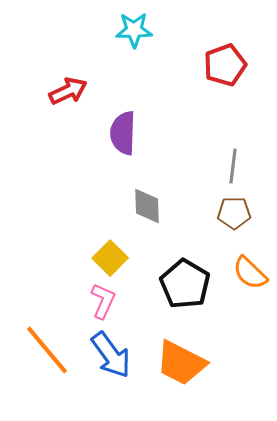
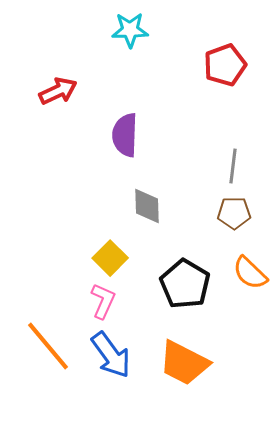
cyan star: moved 4 px left
red arrow: moved 10 px left
purple semicircle: moved 2 px right, 2 px down
orange line: moved 1 px right, 4 px up
orange trapezoid: moved 3 px right
